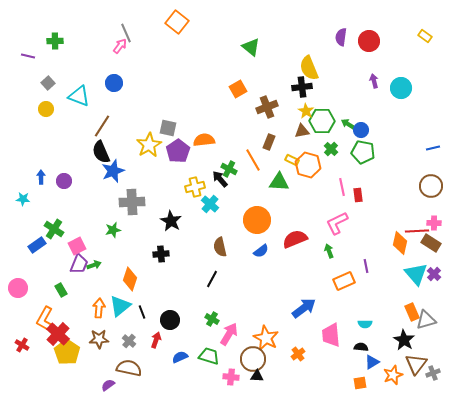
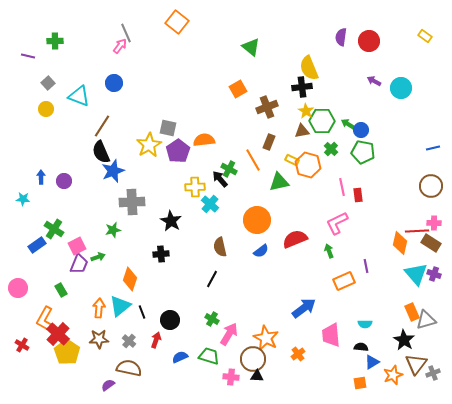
purple arrow at (374, 81): rotated 48 degrees counterclockwise
green triangle at (279, 182): rotated 15 degrees counterclockwise
yellow cross at (195, 187): rotated 12 degrees clockwise
green arrow at (94, 265): moved 4 px right, 8 px up
purple cross at (434, 274): rotated 24 degrees counterclockwise
